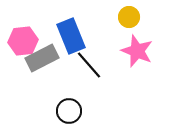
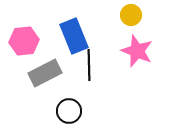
yellow circle: moved 2 px right, 2 px up
blue rectangle: moved 3 px right
pink hexagon: moved 1 px right
gray rectangle: moved 3 px right, 15 px down
black line: rotated 40 degrees clockwise
